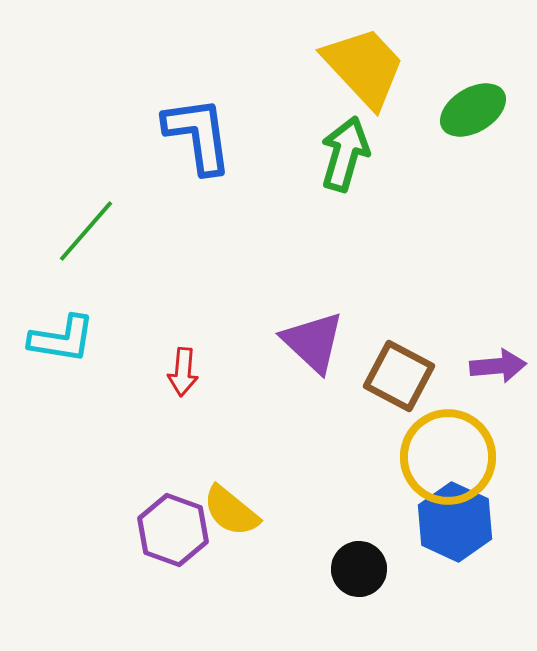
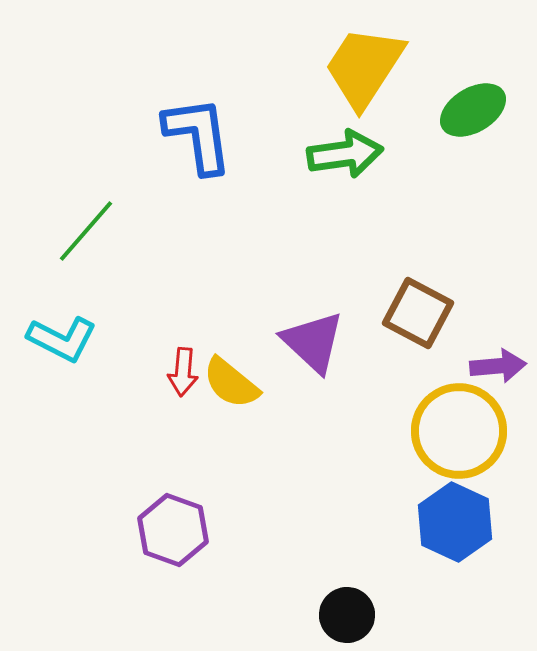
yellow trapezoid: rotated 104 degrees counterclockwise
green arrow: rotated 66 degrees clockwise
cyan L-shape: rotated 18 degrees clockwise
brown square: moved 19 px right, 63 px up
yellow circle: moved 11 px right, 26 px up
yellow semicircle: moved 128 px up
black circle: moved 12 px left, 46 px down
